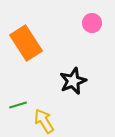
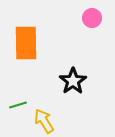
pink circle: moved 5 px up
orange rectangle: rotated 32 degrees clockwise
black star: rotated 12 degrees counterclockwise
